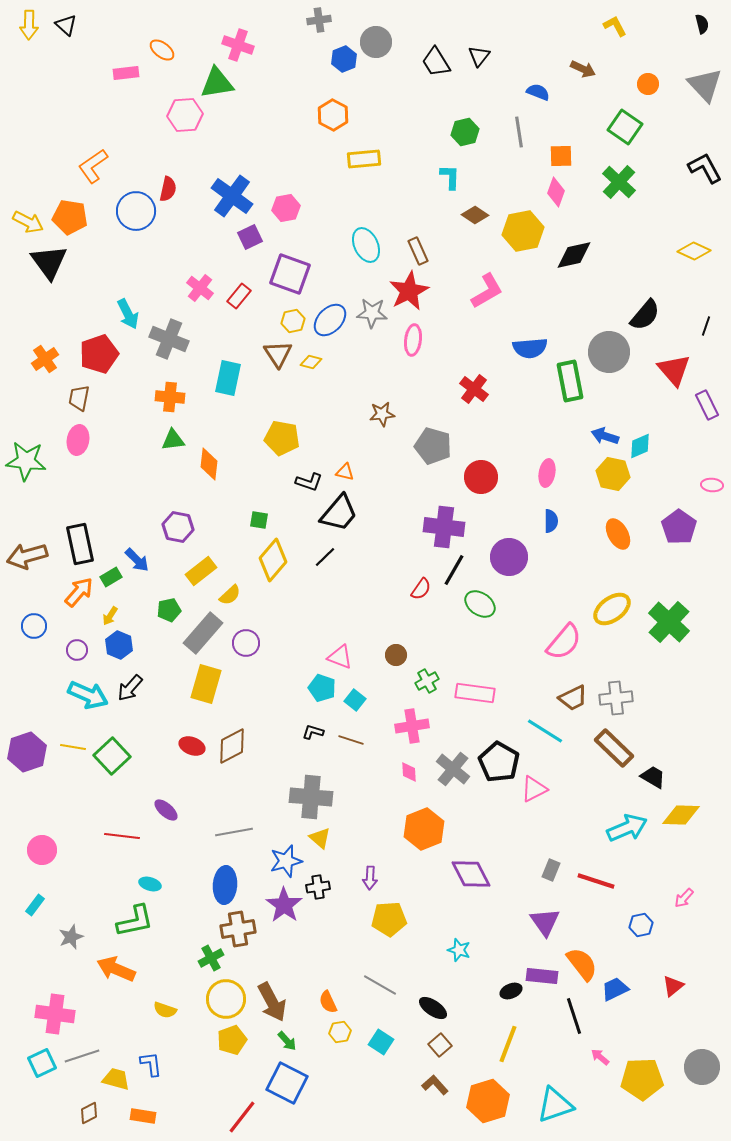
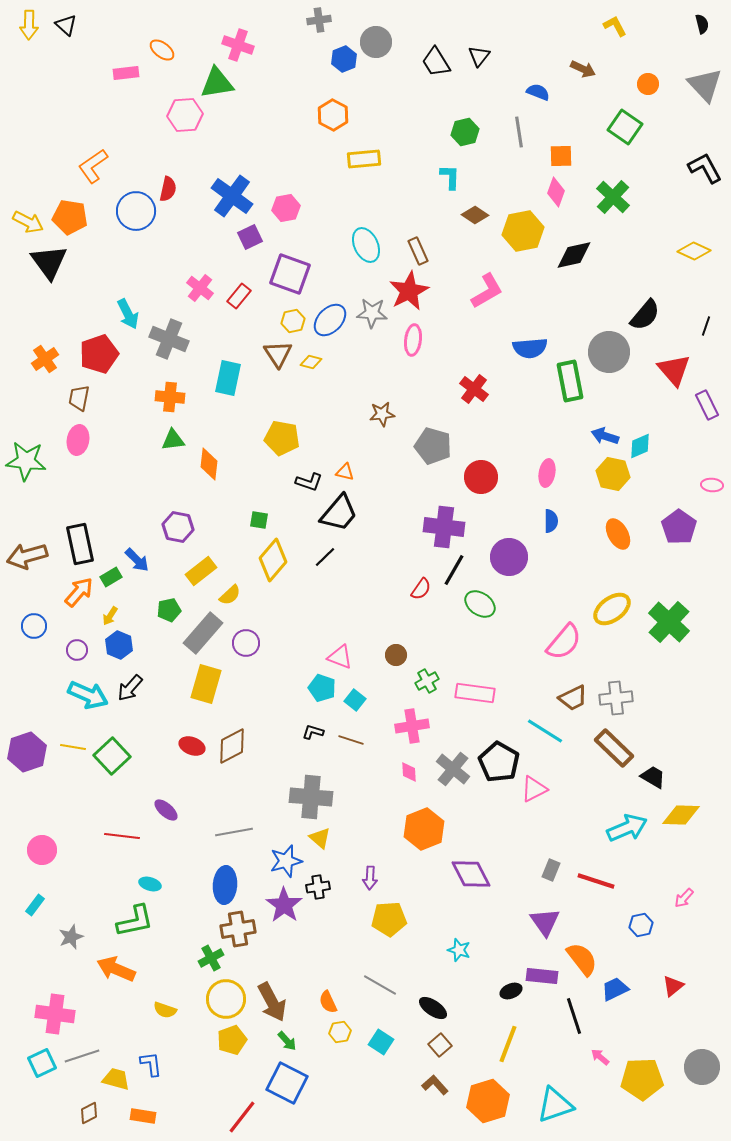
green cross at (619, 182): moved 6 px left, 15 px down
orange semicircle at (582, 964): moved 5 px up
